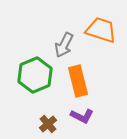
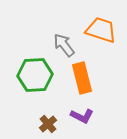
gray arrow: rotated 115 degrees clockwise
green hexagon: rotated 20 degrees clockwise
orange rectangle: moved 4 px right, 3 px up
